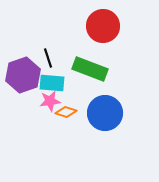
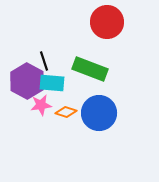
red circle: moved 4 px right, 4 px up
black line: moved 4 px left, 3 px down
purple hexagon: moved 4 px right, 6 px down; rotated 12 degrees counterclockwise
pink star: moved 9 px left, 4 px down
blue circle: moved 6 px left
